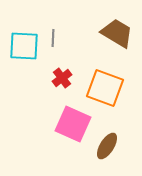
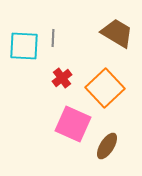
orange square: rotated 27 degrees clockwise
